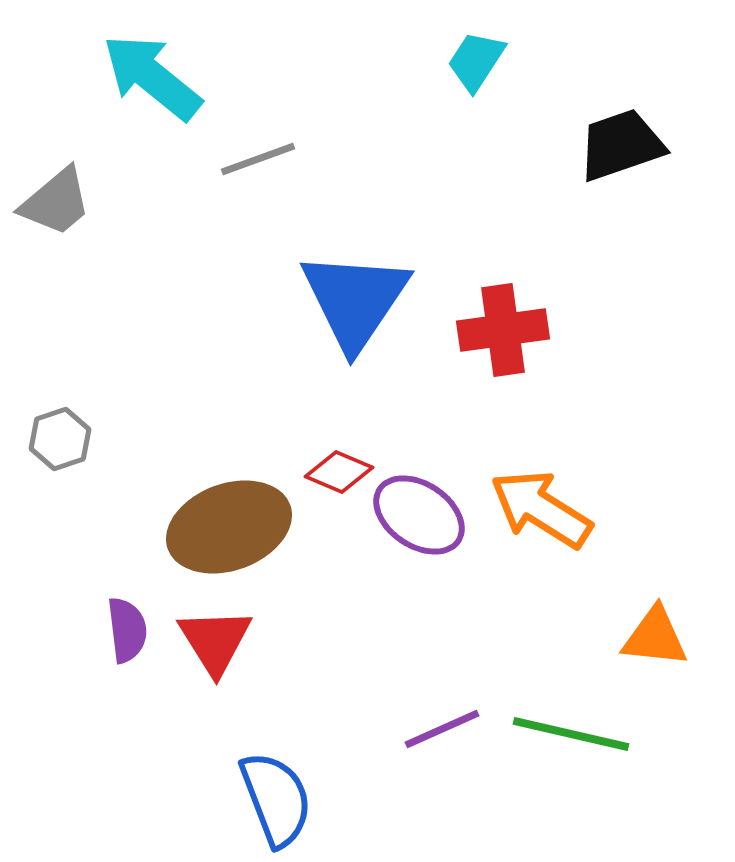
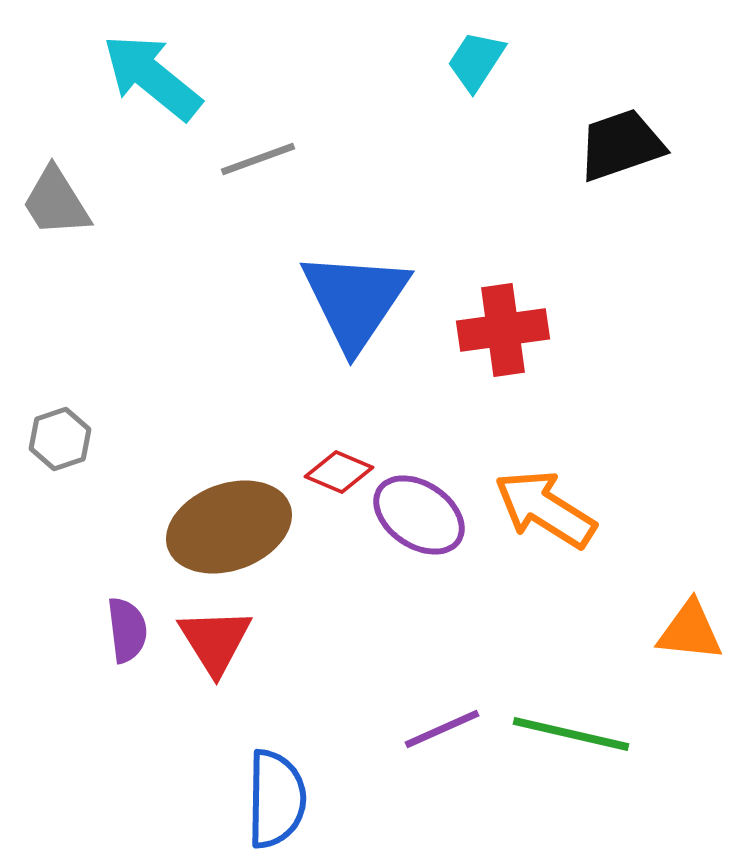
gray trapezoid: rotated 98 degrees clockwise
orange arrow: moved 4 px right
orange triangle: moved 35 px right, 6 px up
blue semicircle: rotated 22 degrees clockwise
